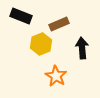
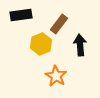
black rectangle: moved 1 px up; rotated 30 degrees counterclockwise
brown rectangle: rotated 30 degrees counterclockwise
black arrow: moved 2 px left, 3 px up
